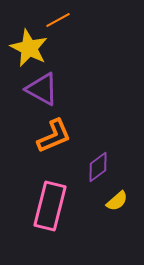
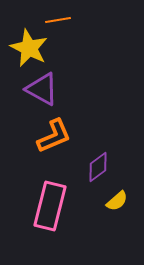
orange line: rotated 20 degrees clockwise
